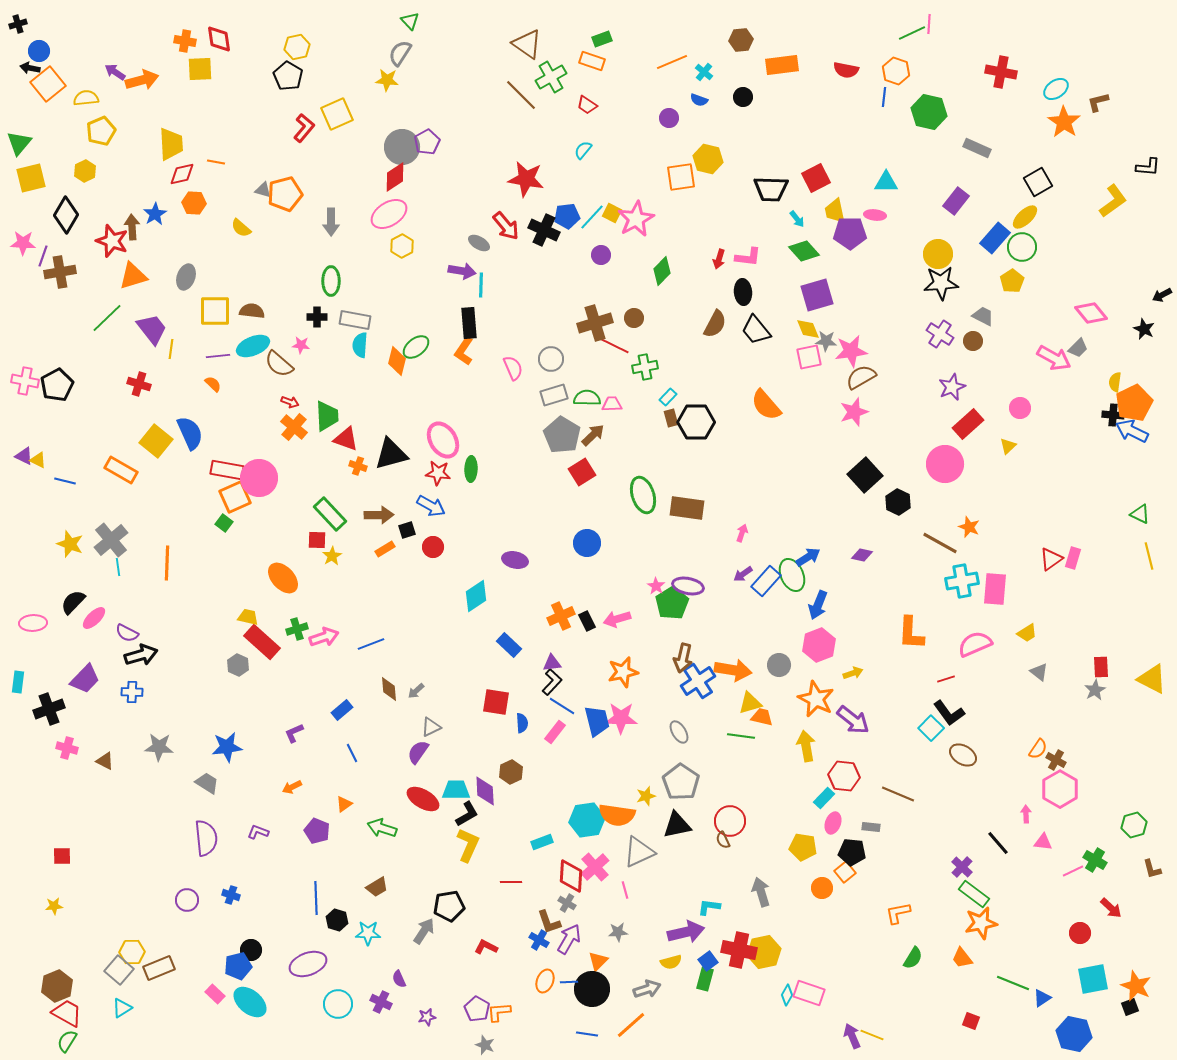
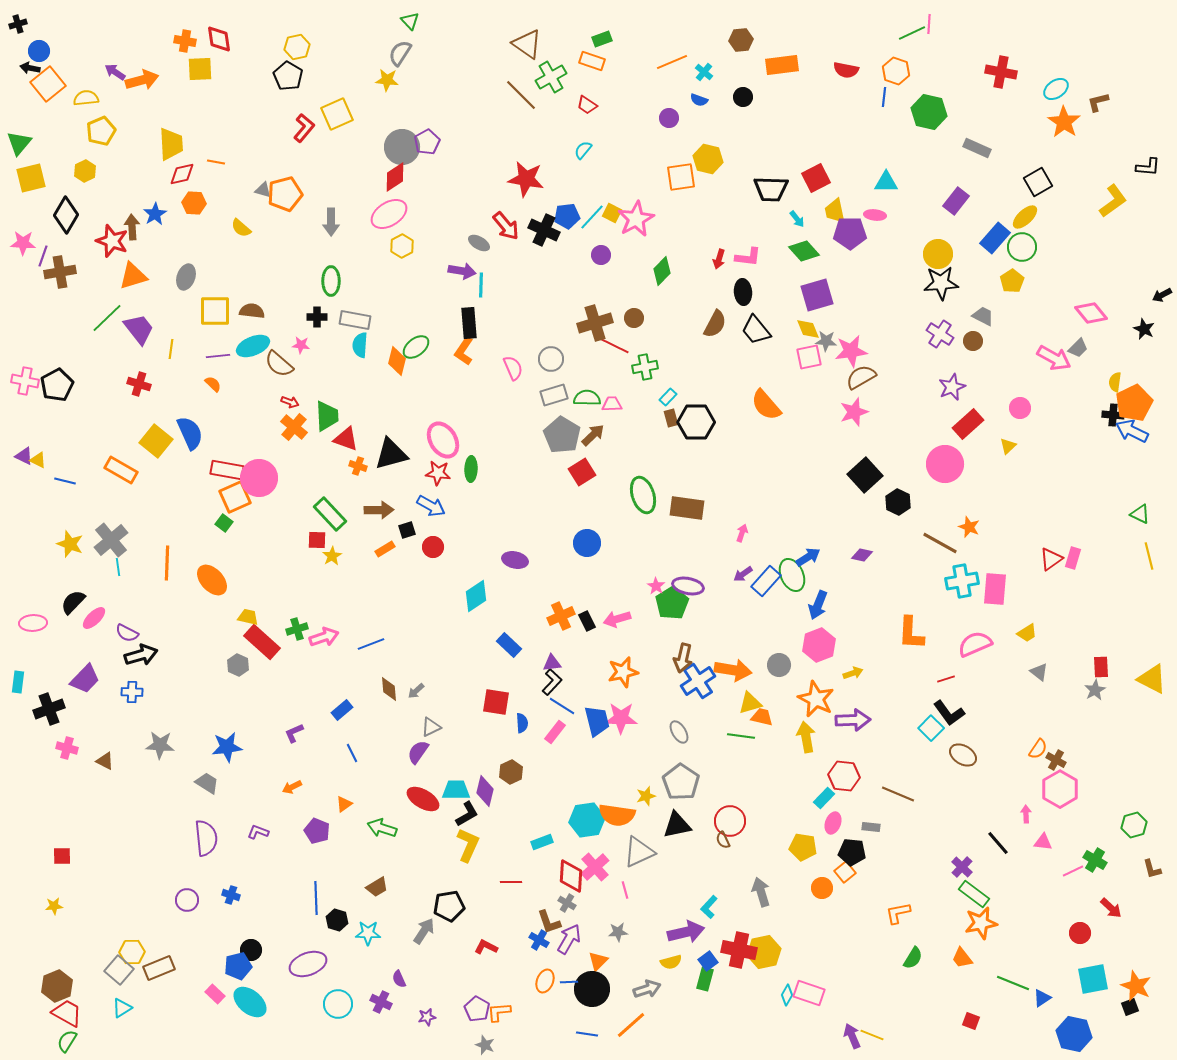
purple trapezoid at (152, 329): moved 13 px left
brown arrow at (379, 515): moved 5 px up
orange ellipse at (283, 578): moved 71 px left, 2 px down
purple arrow at (853, 720): rotated 40 degrees counterclockwise
yellow arrow at (806, 746): moved 9 px up
gray star at (159, 747): moved 1 px right, 2 px up
purple diamond at (485, 791): rotated 16 degrees clockwise
cyan L-shape at (709, 907): rotated 55 degrees counterclockwise
